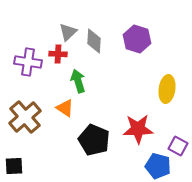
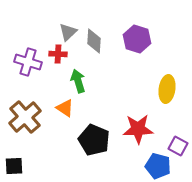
purple cross: rotated 8 degrees clockwise
